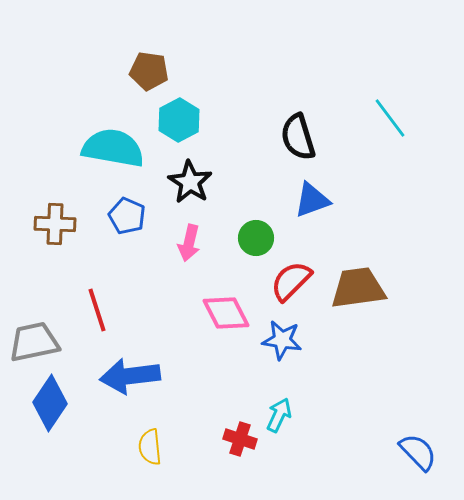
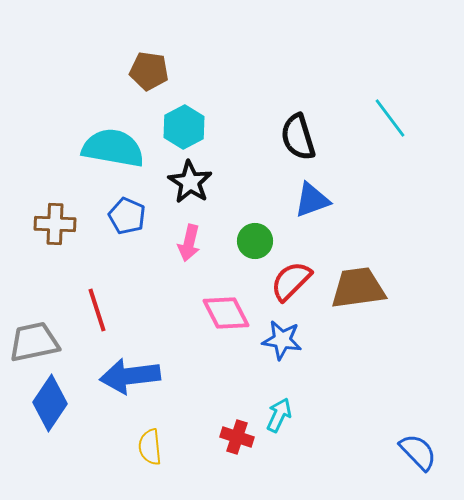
cyan hexagon: moved 5 px right, 7 px down
green circle: moved 1 px left, 3 px down
red cross: moved 3 px left, 2 px up
